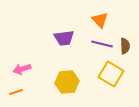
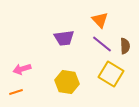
purple line: rotated 25 degrees clockwise
yellow hexagon: rotated 15 degrees clockwise
